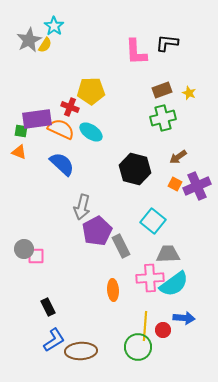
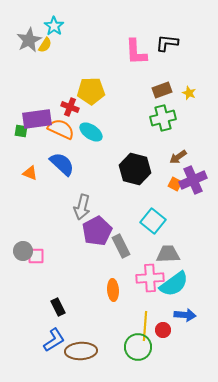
orange triangle: moved 11 px right, 21 px down
purple cross: moved 4 px left, 6 px up
gray circle: moved 1 px left, 2 px down
black rectangle: moved 10 px right
blue arrow: moved 1 px right, 3 px up
